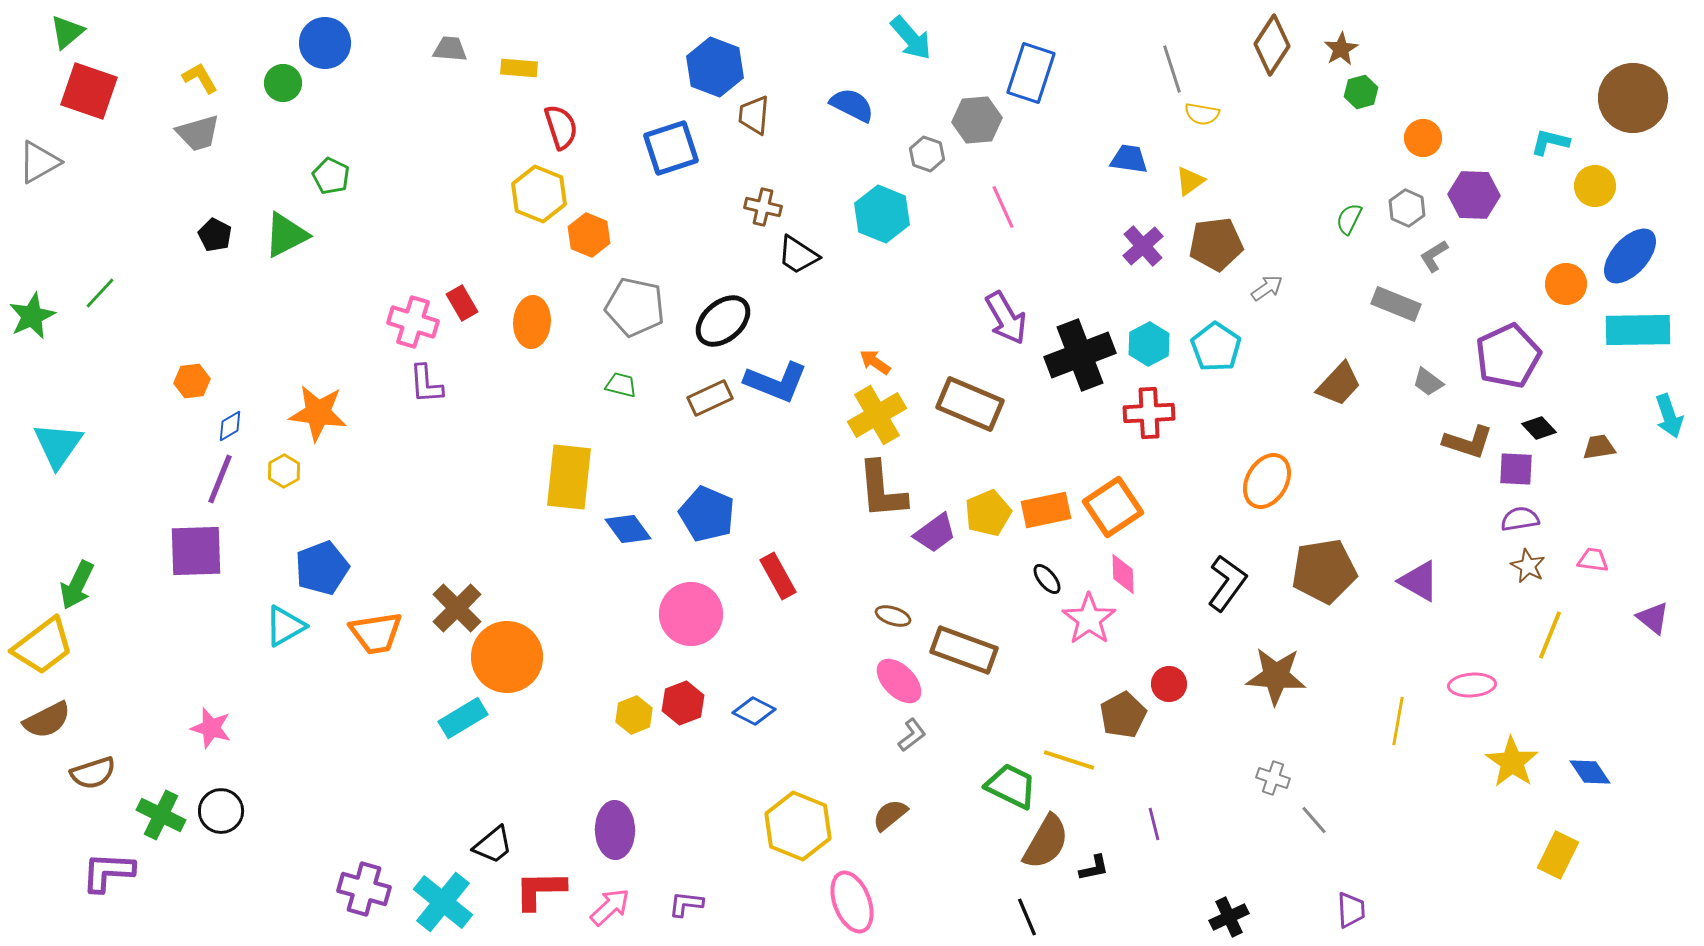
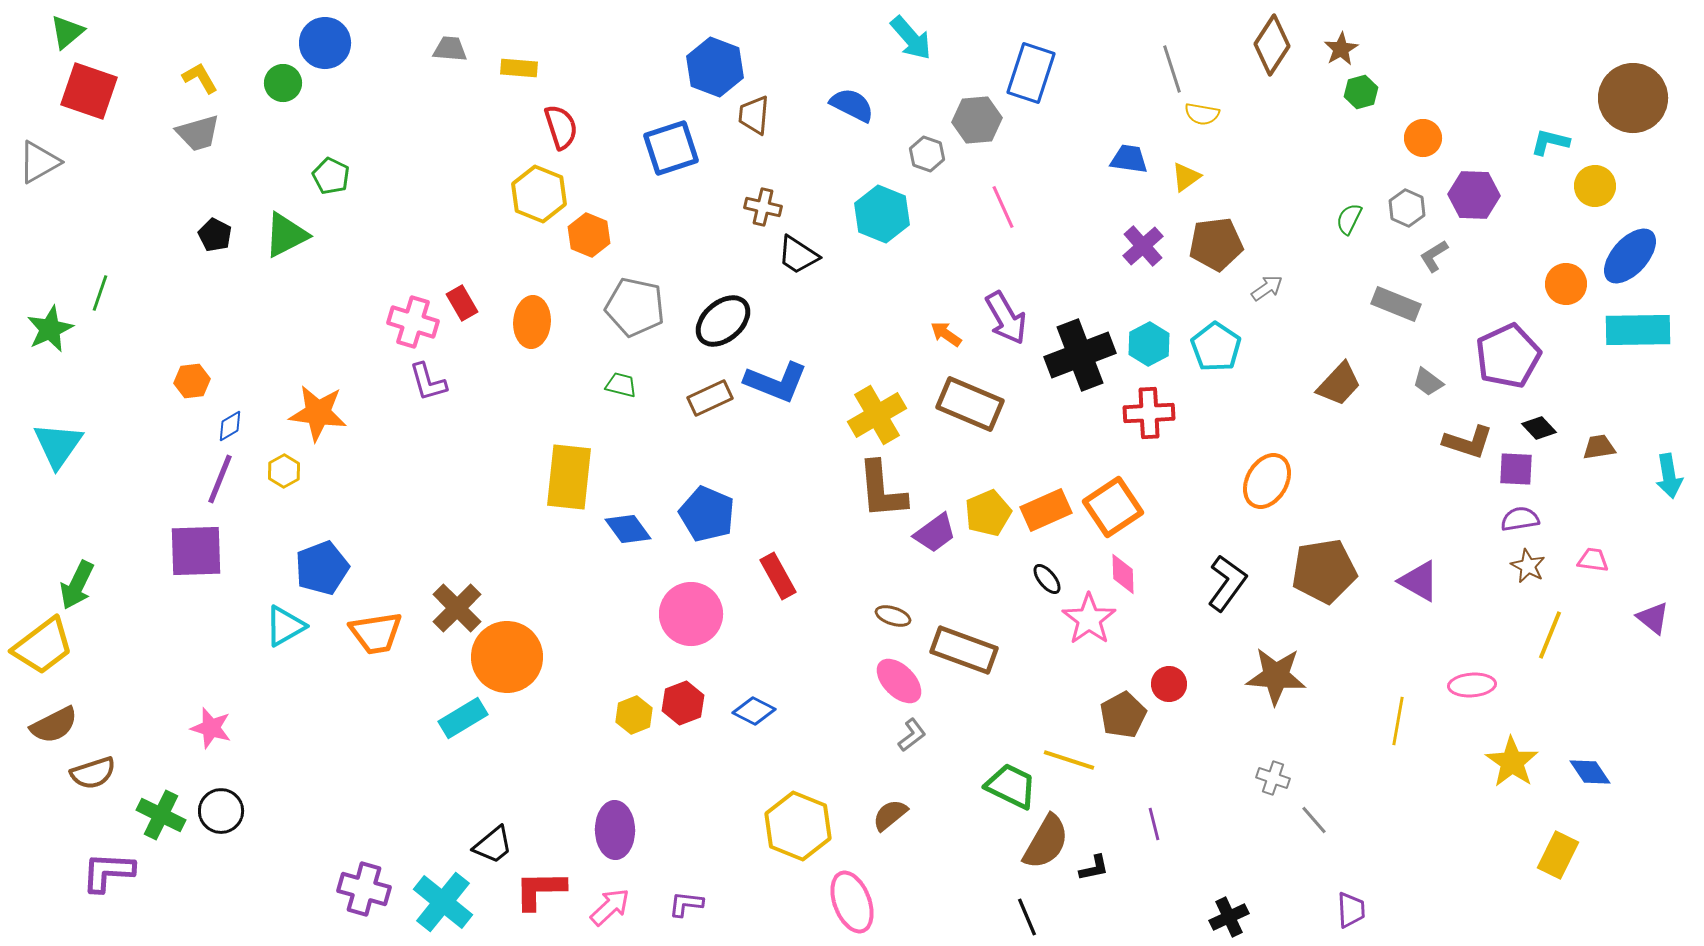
yellow triangle at (1190, 181): moved 4 px left, 4 px up
green line at (100, 293): rotated 24 degrees counterclockwise
green star at (32, 316): moved 18 px right, 13 px down
orange arrow at (875, 362): moved 71 px right, 28 px up
purple L-shape at (426, 384): moved 2 px right, 2 px up; rotated 12 degrees counterclockwise
cyan arrow at (1669, 416): moved 60 px down; rotated 9 degrees clockwise
orange rectangle at (1046, 510): rotated 12 degrees counterclockwise
brown semicircle at (47, 720): moved 7 px right, 5 px down
